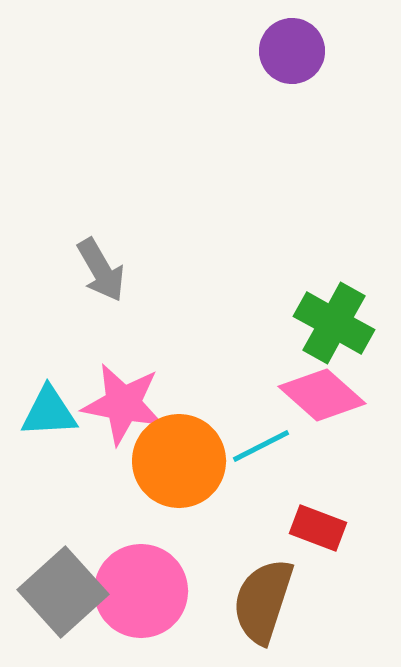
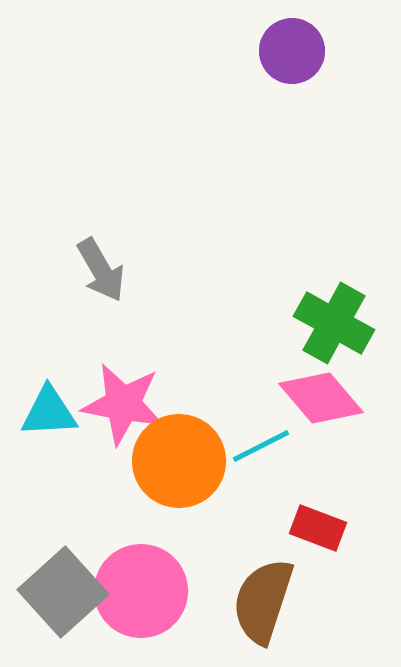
pink diamond: moved 1 px left, 3 px down; rotated 8 degrees clockwise
